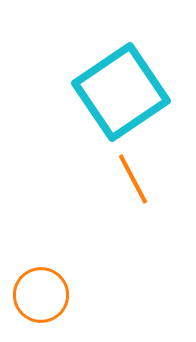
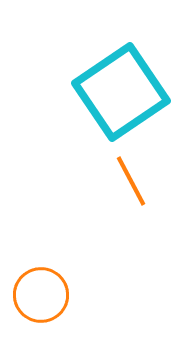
orange line: moved 2 px left, 2 px down
